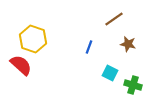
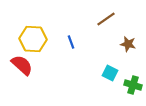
brown line: moved 8 px left
yellow hexagon: rotated 16 degrees counterclockwise
blue line: moved 18 px left, 5 px up; rotated 40 degrees counterclockwise
red semicircle: moved 1 px right
